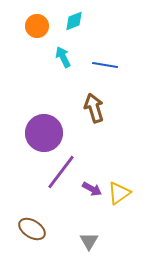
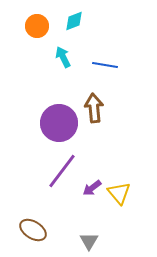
brown arrow: rotated 12 degrees clockwise
purple circle: moved 15 px right, 10 px up
purple line: moved 1 px right, 1 px up
purple arrow: moved 1 px up; rotated 114 degrees clockwise
yellow triangle: rotated 35 degrees counterclockwise
brown ellipse: moved 1 px right, 1 px down
